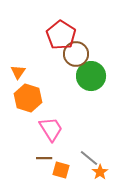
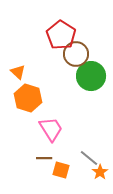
orange triangle: rotated 21 degrees counterclockwise
